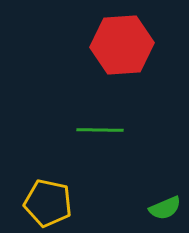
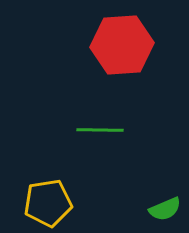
yellow pentagon: rotated 21 degrees counterclockwise
green semicircle: moved 1 px down
